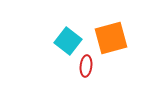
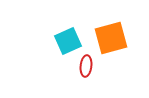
cyan square: rotated 28 degrees clockwise
